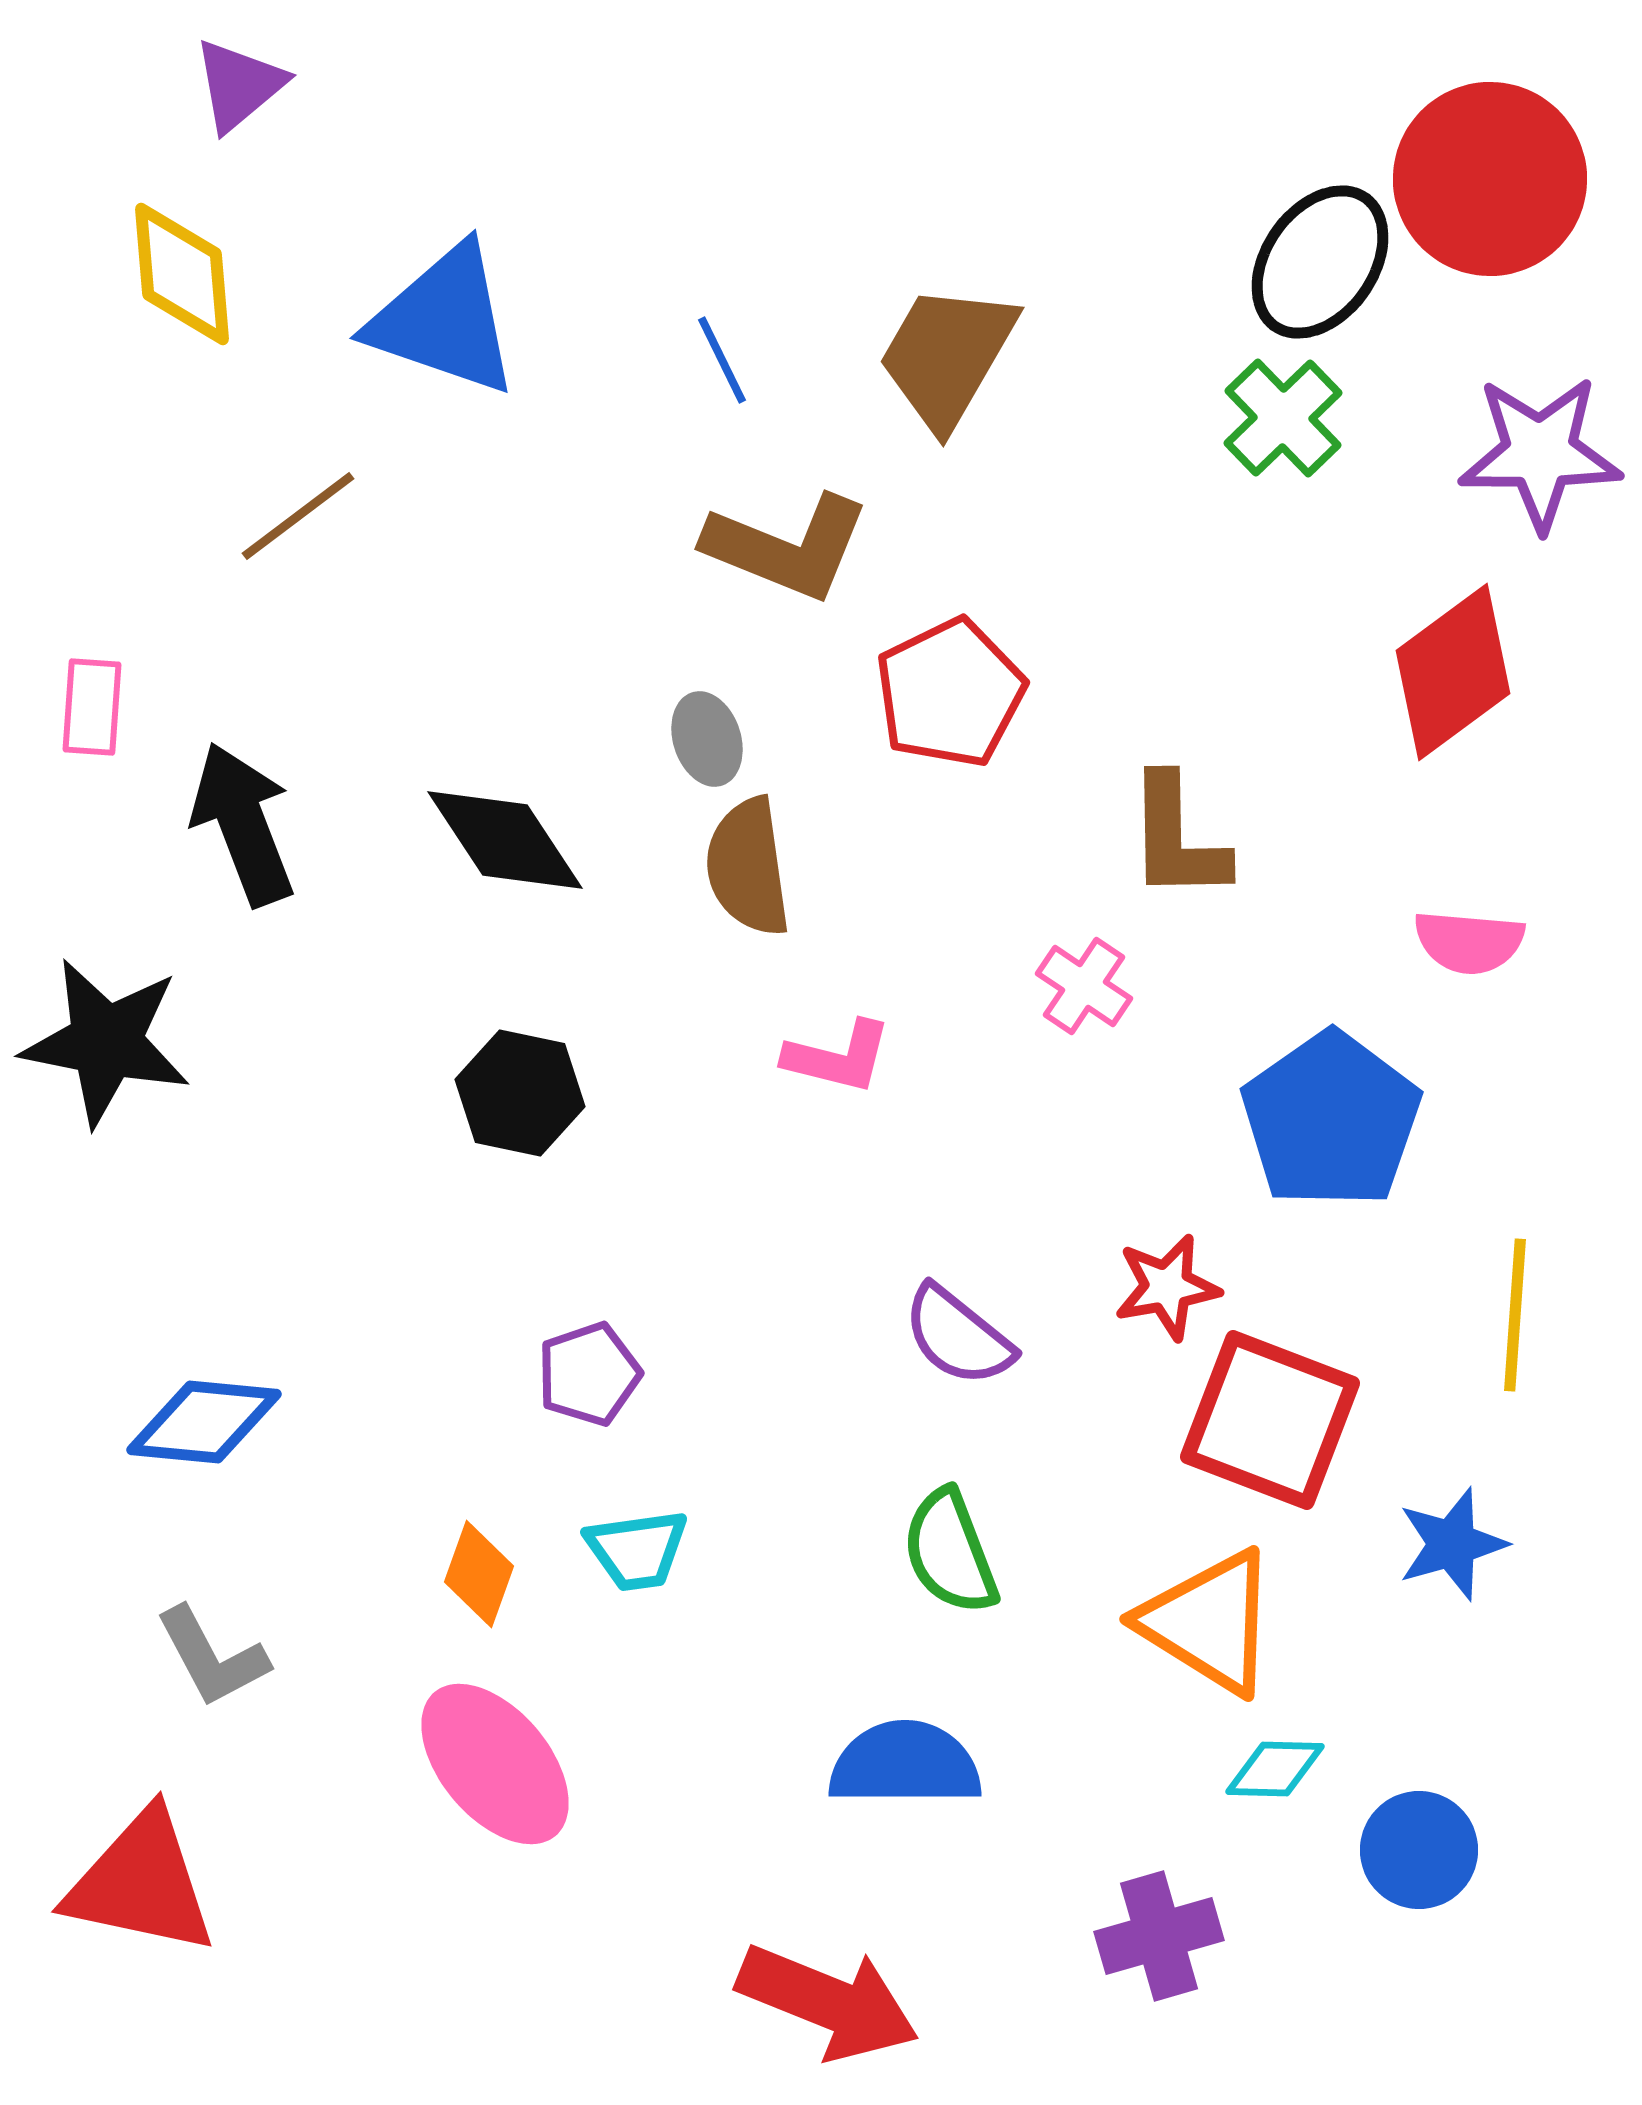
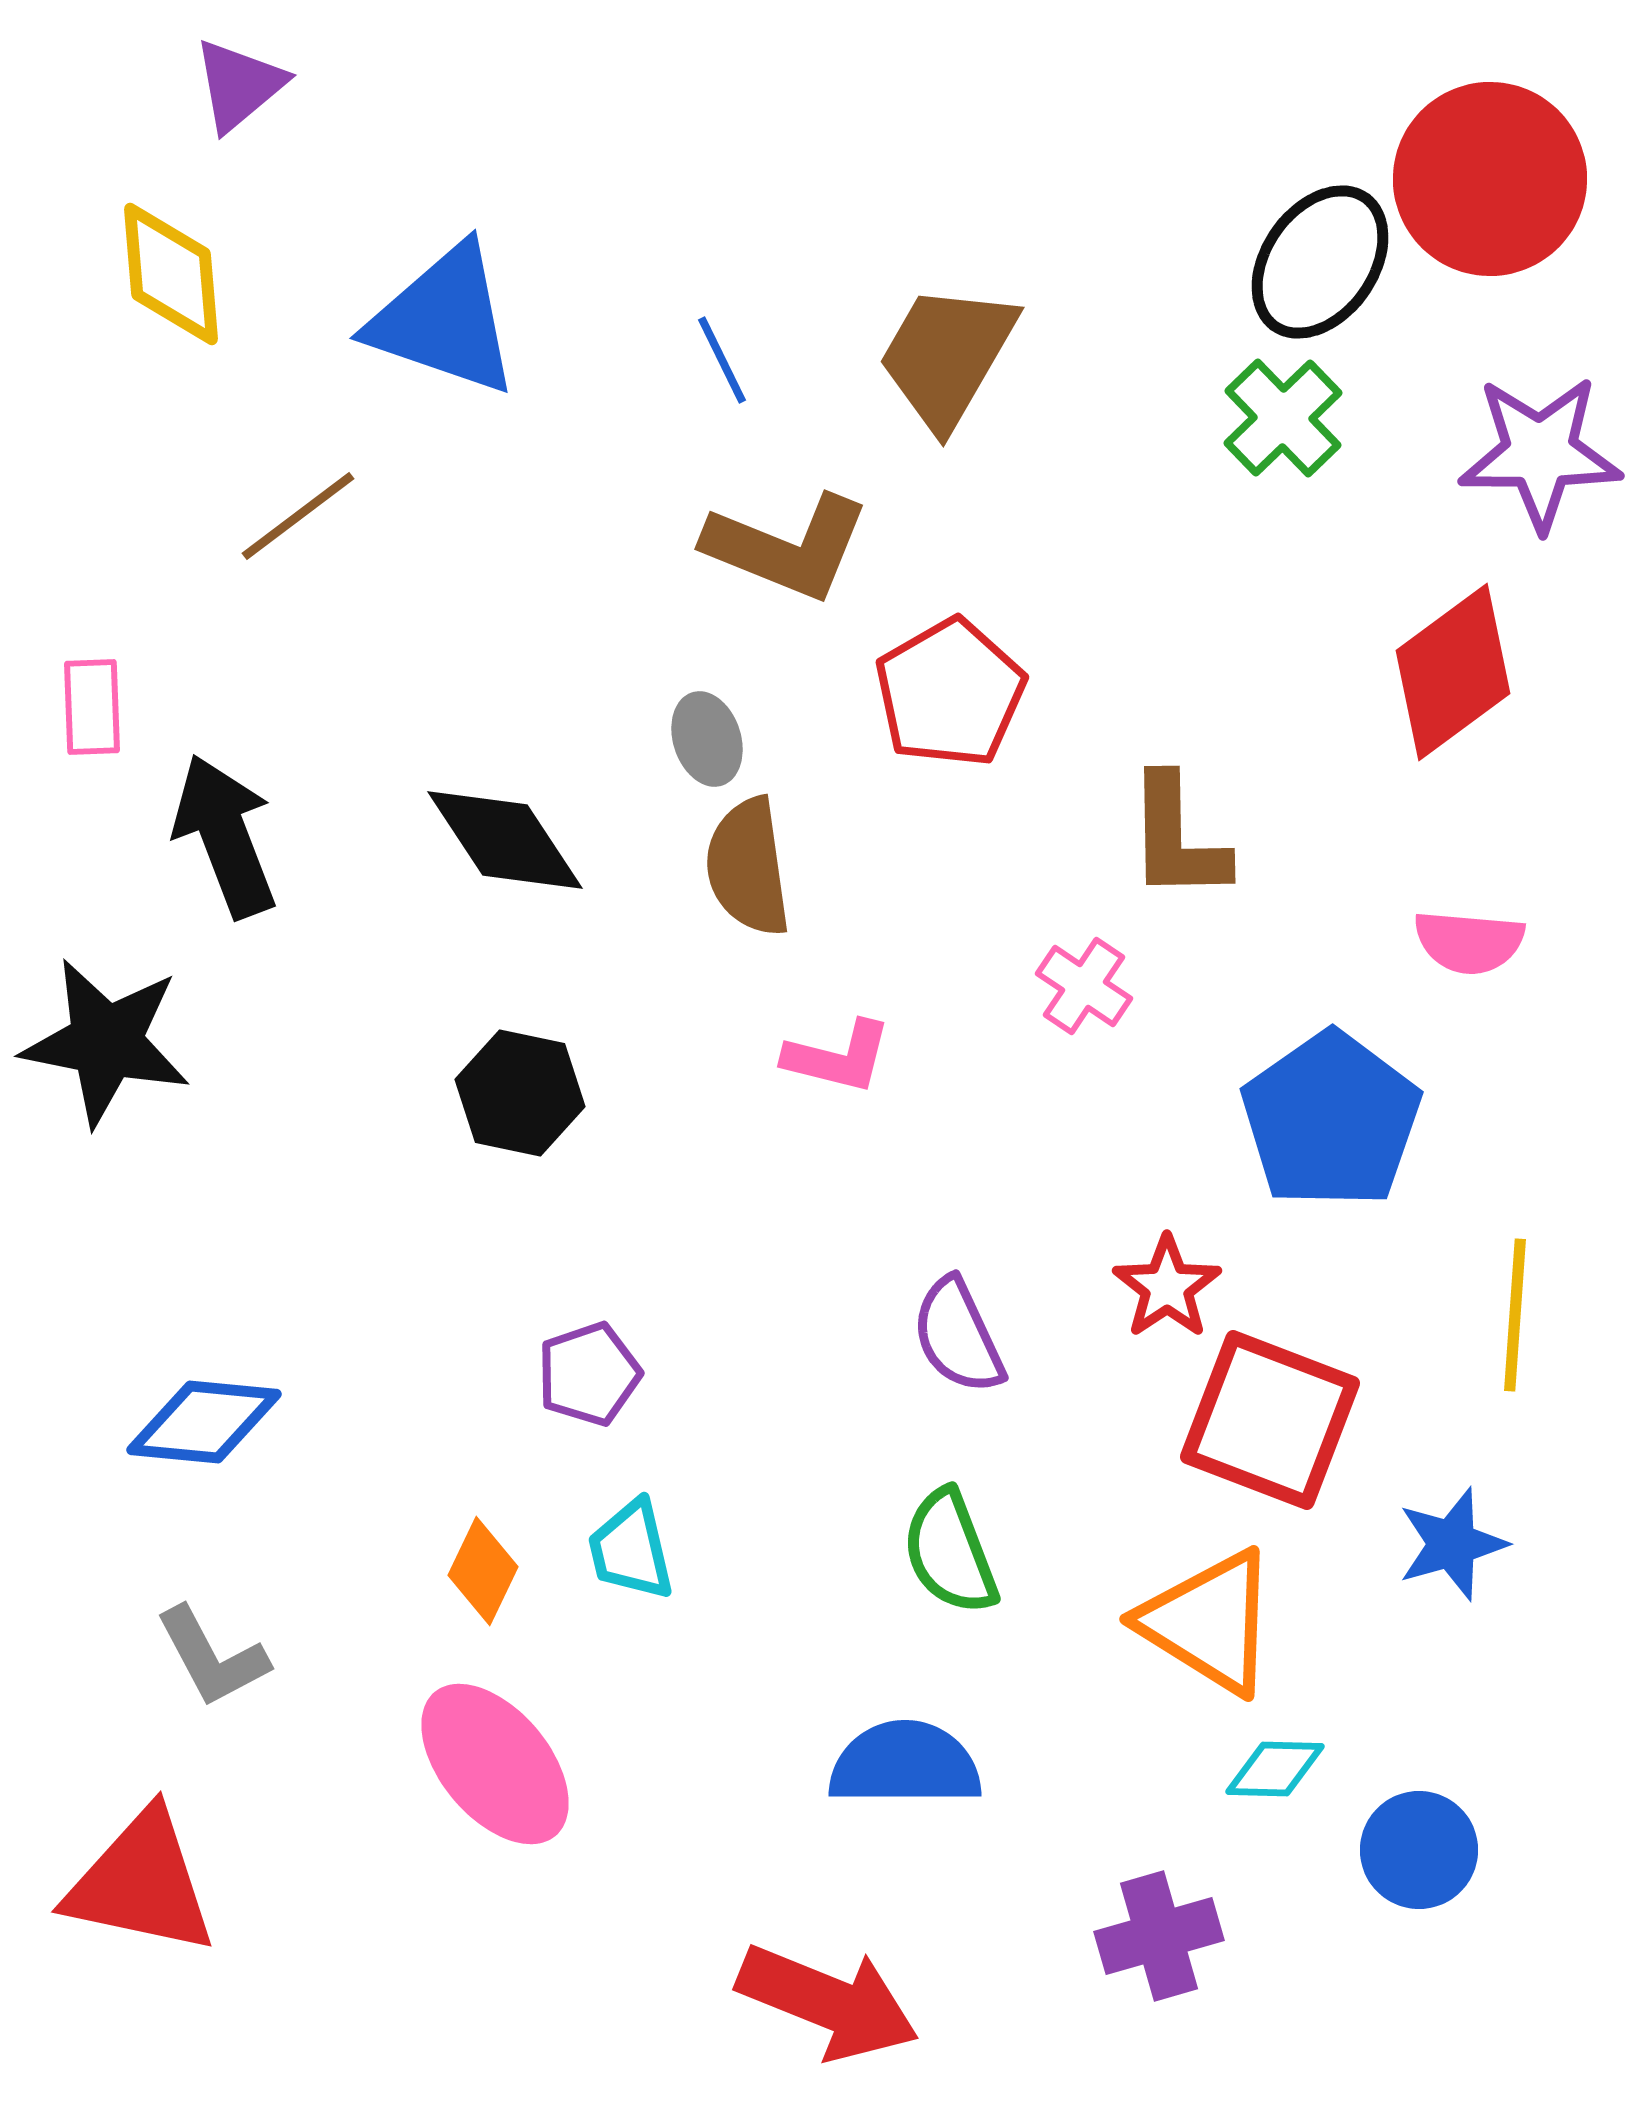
yellow diamond at (182, 274): moved 11 px left
red pentagon at (950, 693): rotated 4 degrees counterclockwise
pink rectangle at (92, 707): rotated 6 degrees counterclockwise
black arrow at (243, 824): moved 18 px left, 12 px down
red star at (1167, 1287): rotated 24 degrees counterclockwise
purple semicircle at (958, 1336): rotated 26 degrees clockwise
cyan trapezoid at (637, 1550): moved 6 px left; rotated 85 degrees clockwise
orange diamond at (479, 1574): moved 4 px right, 3 px up; rotated 6 degrees clockwise
